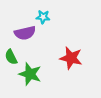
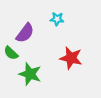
cyan star: moved 14 px right, 2 px down
purple semicircle: rotated 40 degrees counterclockwise
green semicircle: moved 4 px up; rotated 21 degrees counterclockwise
